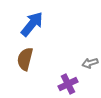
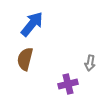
gray arrow: rotated 63 degrees counterclockwise
purple cross: rotated 12 degrees clockwise
